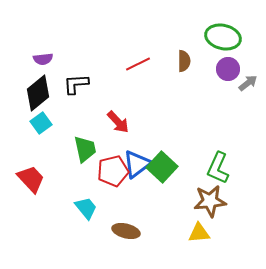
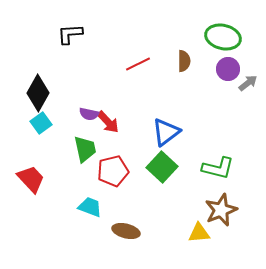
purple semicircle: moved 46 px right, 55 px down; rotated 18 degrees clockwise
black L-shape: moved 6 px left, 50 px up
black diamond: rotated 21 degrees counterclockwise
red arrow: moved 10 px left
blue triangle: moved 29 px right, 32 px up
green L-shape: rotated 100 degrees counterclockwise
brown star: moved 11 px right, 9 px down; rotated 16 degrees counterclockwise
cyan trapezoid: moved 4 px right, 1 px up; rotated 30 degrees counterclockwise
